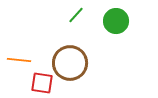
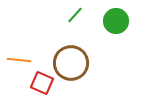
green line: moved 1 px left
brown circle: moved 1 px right
red square: rotated 15 degrees clockwise
